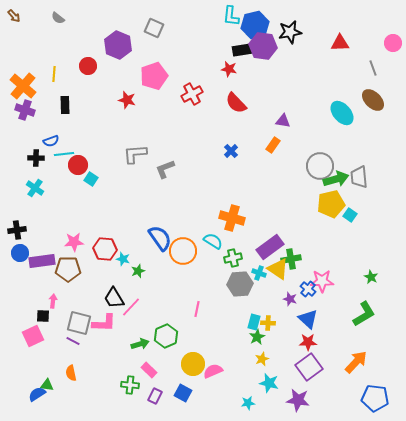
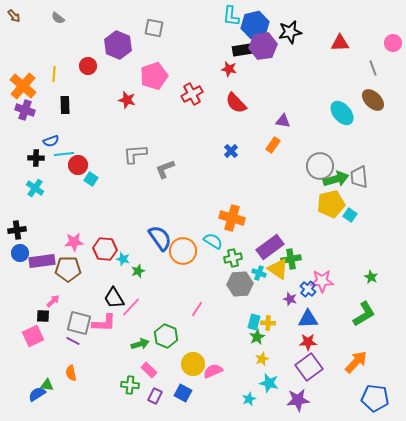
gray square at (154, 28): rotated 12 degrees counterclockwise
purple hexagon at (263, 46): rotated 16 degrees counterclockwise
pink arrow at (53, 301): rotated 40 degrees clockwise
pink line at (197, 309): rotated 21 degrees clockwise
blue triangle at (308, 319): rotated 45 degrees counterclockwise
green hexagon at (166, 336): rotated 15 degrees counterclockwise
purple star at (298, 400): rotated 15 degrees counterclockwise
cyan star at (248, 403): moved 1 px right, 4 px up; rotated 16 degrees counterclockwise
